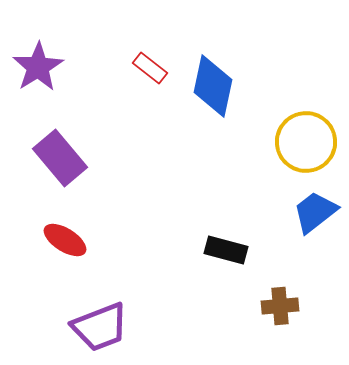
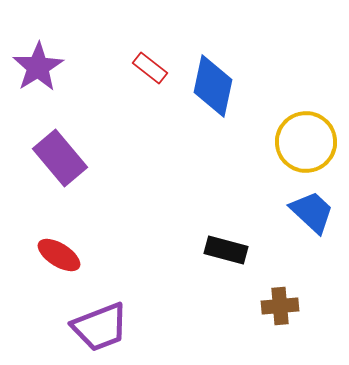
blue trapezoid: moved 3 px left; rotated 81 degrees clockwise
red ellipse: moved 6 px left, 15 px down
